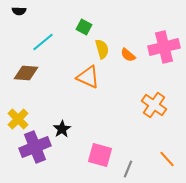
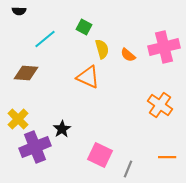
cyan line: moved 2 px right, 3 px up
orange cross: moved 6 px right
pink square: rotated 10 degrees clockwise
orange line: moved 2 px up; rotated 48 degrees counterclockwise
